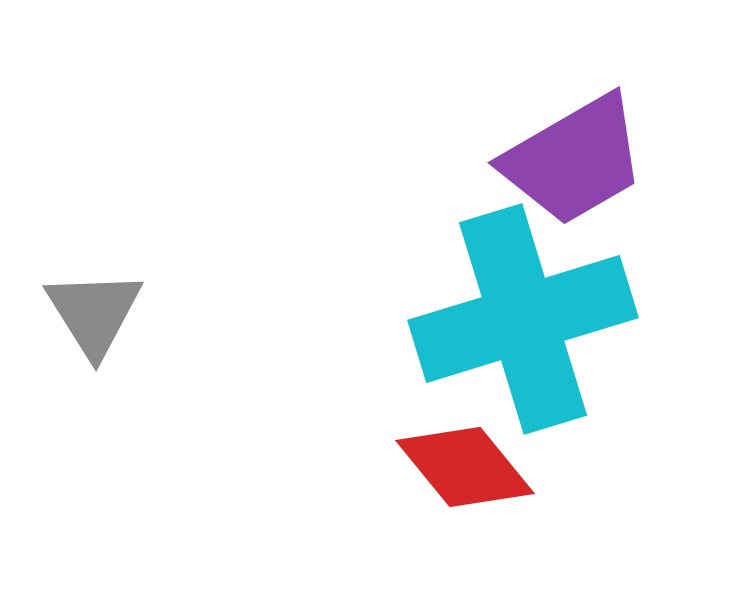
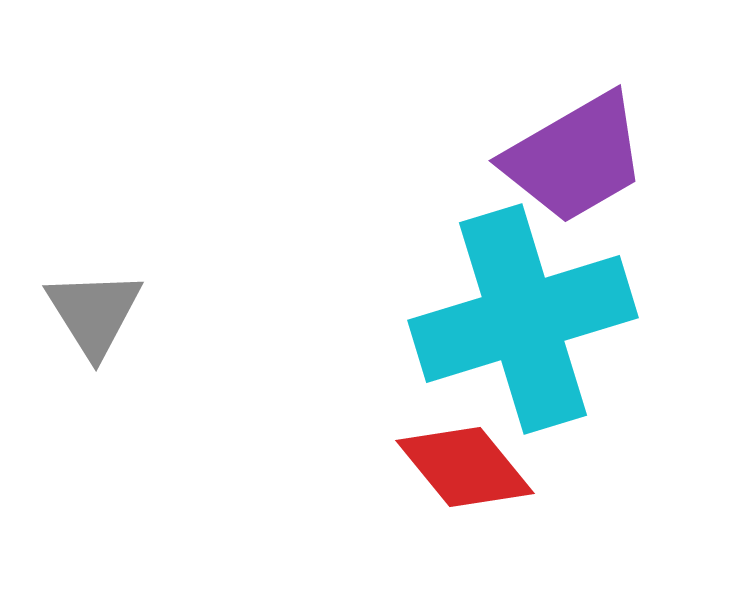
purple trapezoid: moved 1 px right, 2 px up
